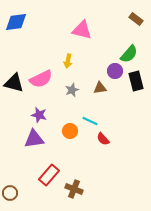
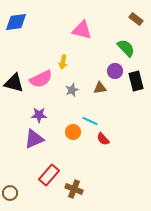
green semicircle: moved 3 px left, 6 px up; rotated 84 degrees counterclockwise
yellow arrow: moved 5 px left, 1 px down
purple star: rotated 14 degrees counterclockwise
orange circle: moved 3 px right, 1 px down
purple triangle: rotated 15 degrees counterclockwise
